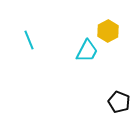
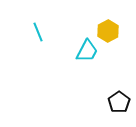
cyan line: moved 9 px right, 8 px up
black pentagon: rotated 15 degrees clockwise
